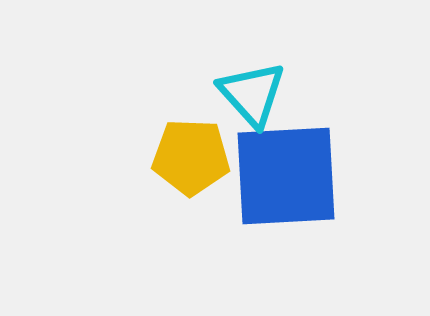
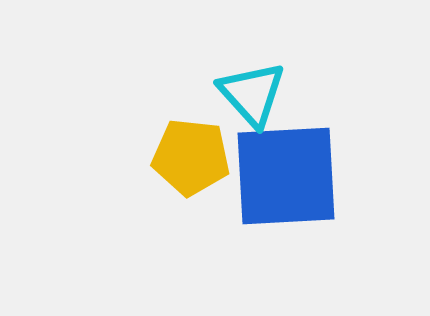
yellow pentagon: rotated 4 degrees clockwise
